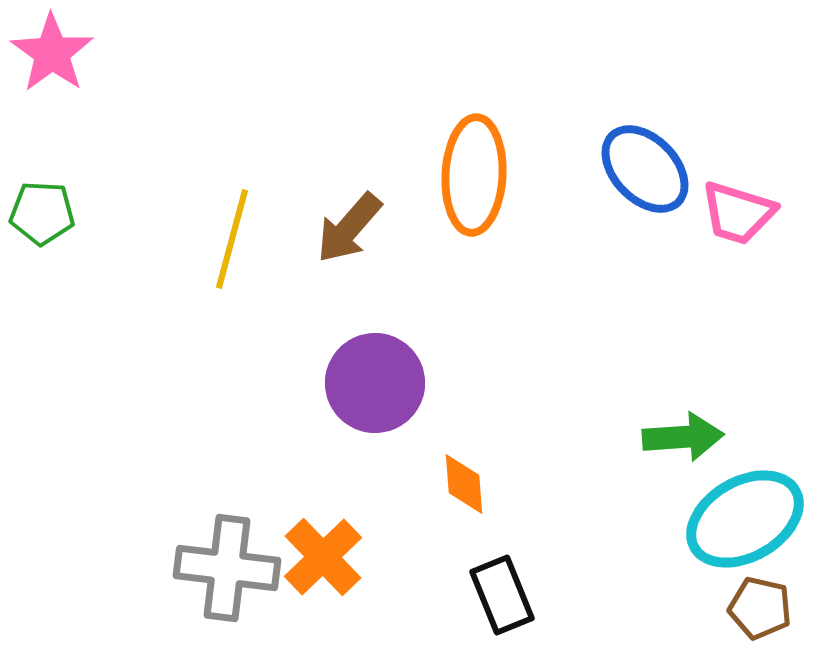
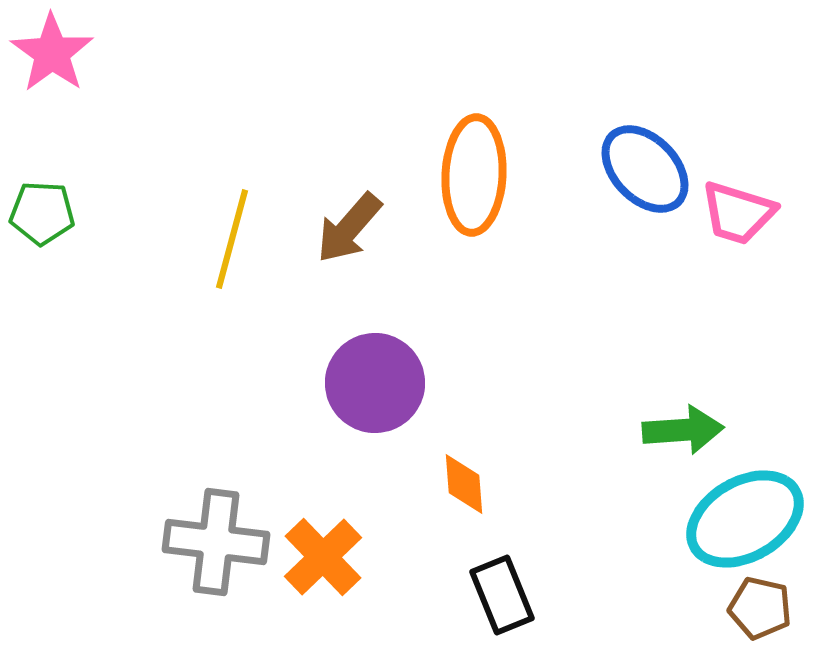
green arrow: moved 7 px up
gray cross: moved 11 px left, 26 px up
